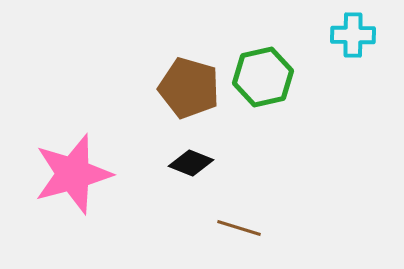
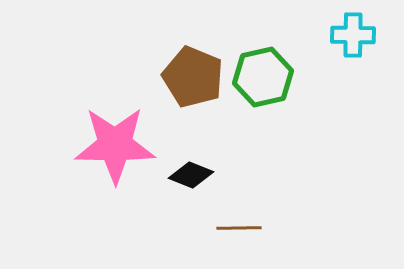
brown pentagon: moved 4 px right, 11 px up; rotated 6 degrees clockwise
black diamond: moved 12 px down
pink star: moved 42 px right, 29 px up; rotated 16 degrees clockwise
brown line: rotated 18 degrees counterclockwise
